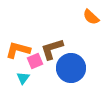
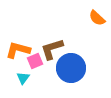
orange semicircle: moved 6 px right, 1 px down
